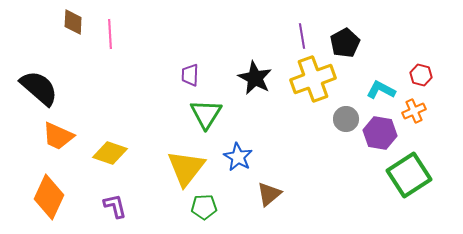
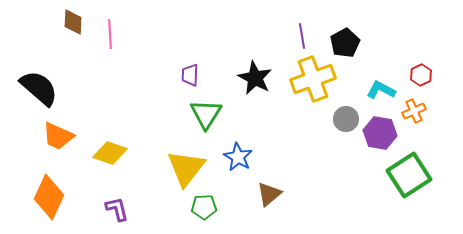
red hexagon: rotated 20 degrees clockwise
purple L-shape: moved 2 px right, 3 px down
